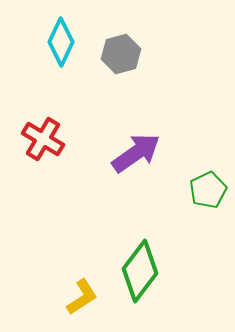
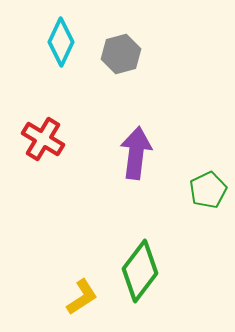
purple arrow: rotated 48 degrees counterclockwise
